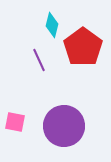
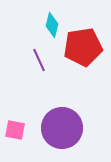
red pentagon: rotated 27 degrees clockwise
pink square: moved 8 px down
purple circle: moved 2 px left, 2 px down
